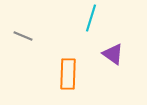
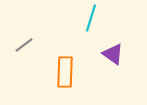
gray line: moved 1 px right, 9 px down; rotated 60 degrees counterclockwise
orange rectangle: moved 3 px left, 2 px up
